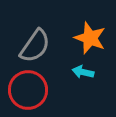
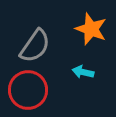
orange star: moved 1 px right, 9 px up
